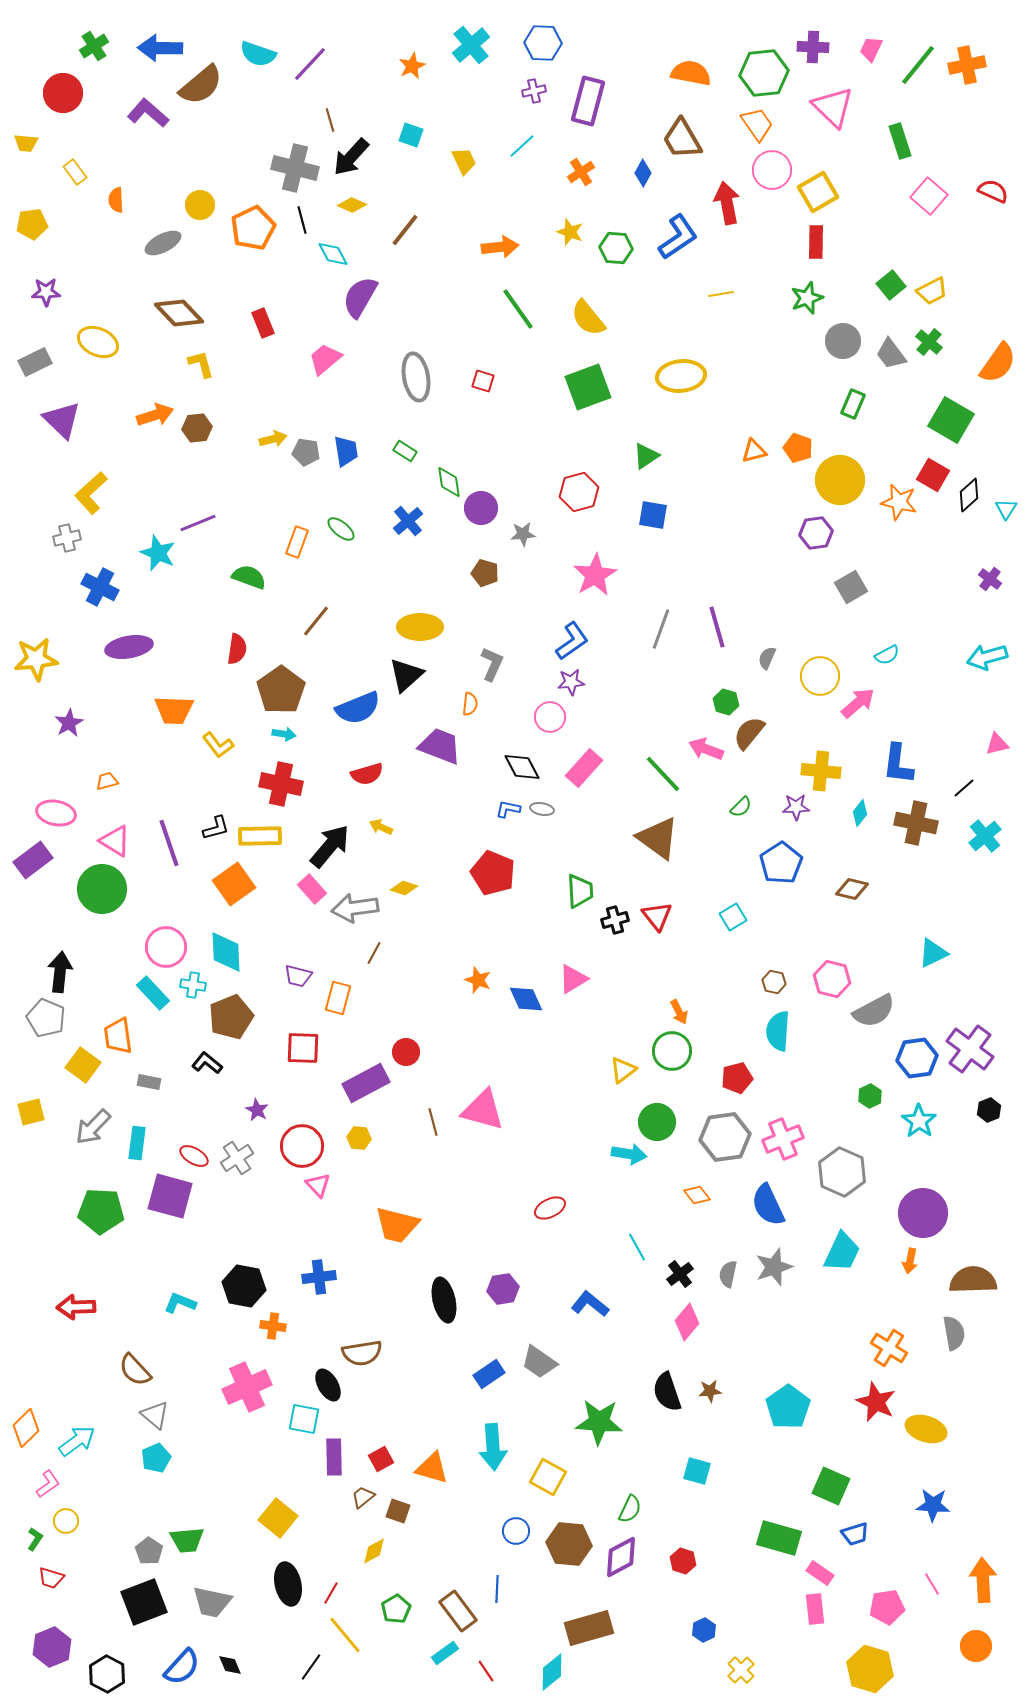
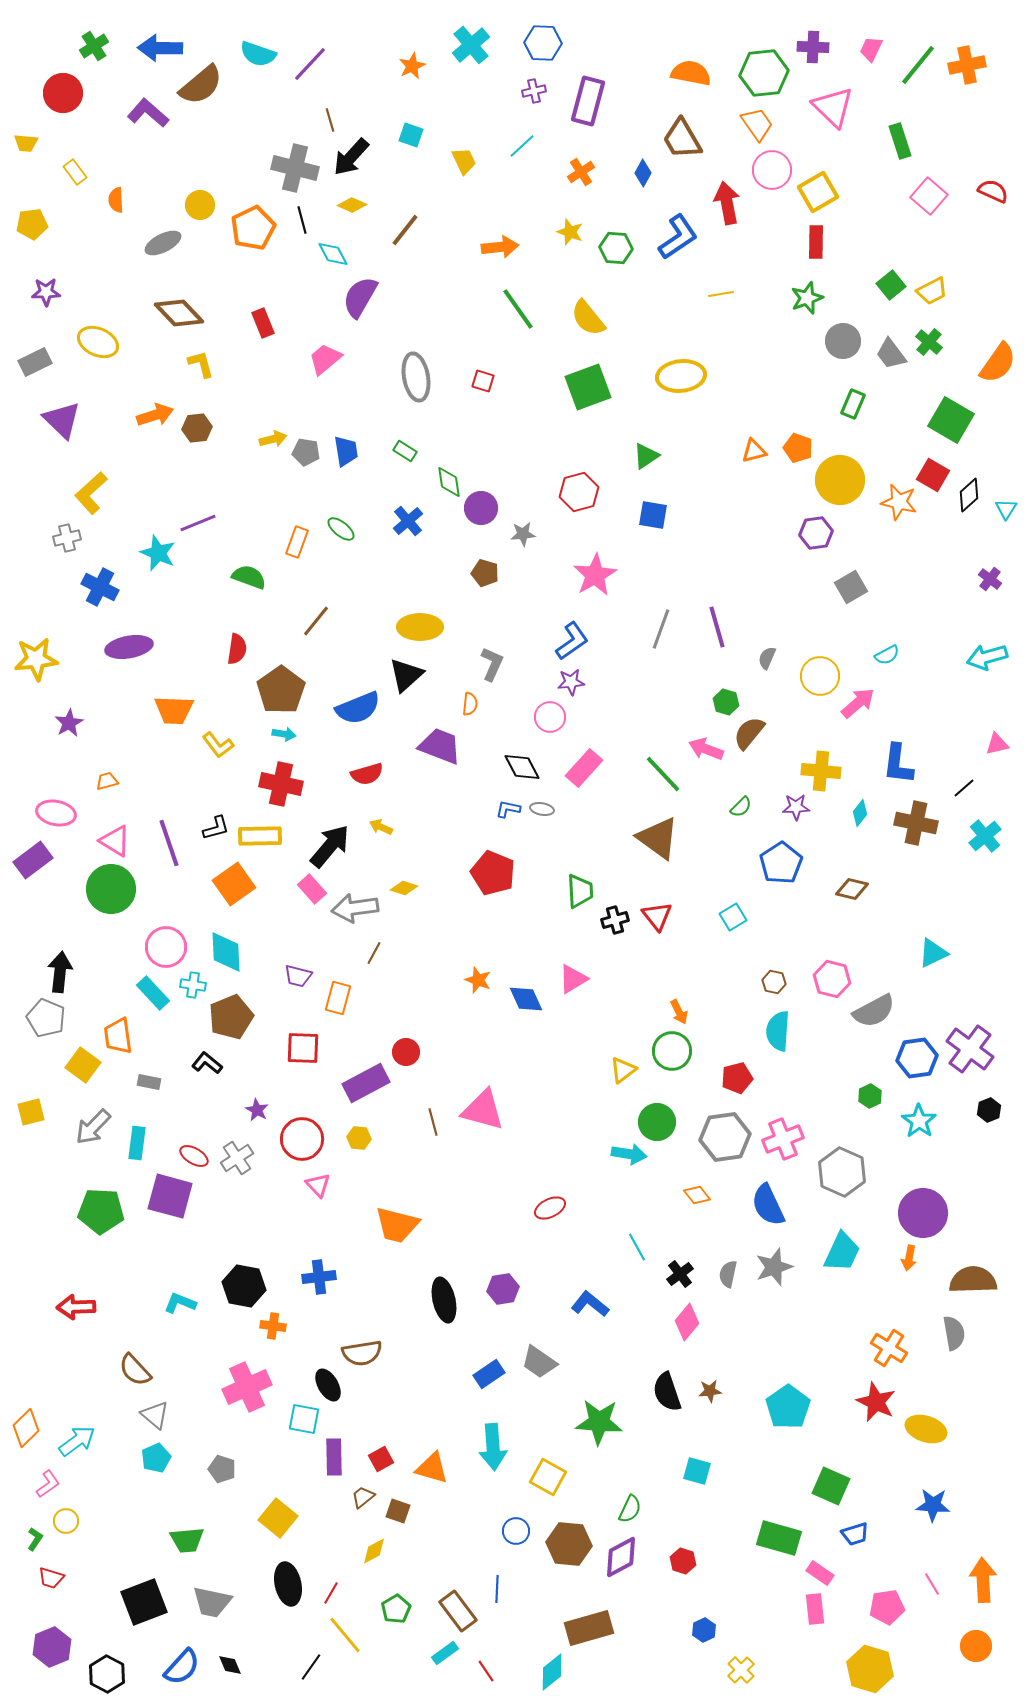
green circle at (102, 889): moved 9 px right
red circle at (302, 1146): moved 7 px up
orange arrow at (910, 1261): moved 1 px left, 3 px up
gray pentagon at (149, 1551): moved 73 px right, 82 px up; rotated 16 degrees counterclockwise
